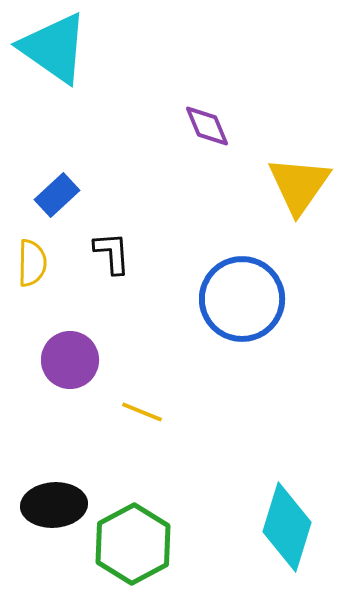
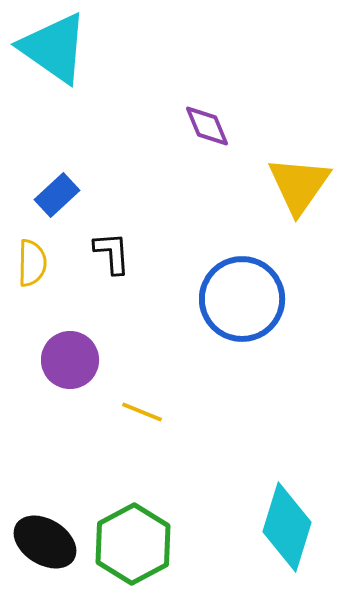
black ellipse: moved 9 px left, 37 px down; rotated 36 degrees clockwise
